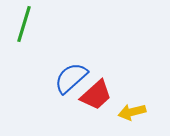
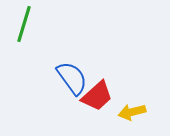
blue semicircle: moved 1 px right; rotated 96 degrees clockwise
red trapezoid: moved 1 px right, 1 px down
